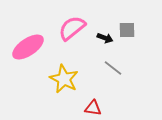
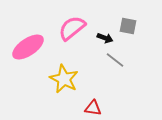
gray square: moved 1 px right, 4 px up; rotated 12 degrees clockwise
gray line: moved 2 px right, 8 px up
